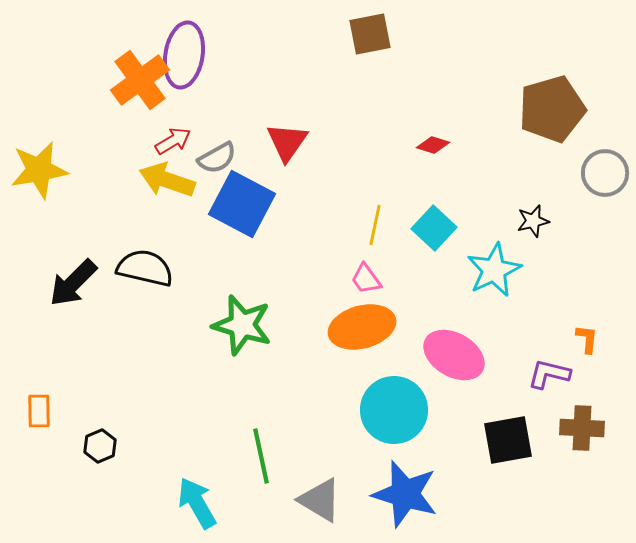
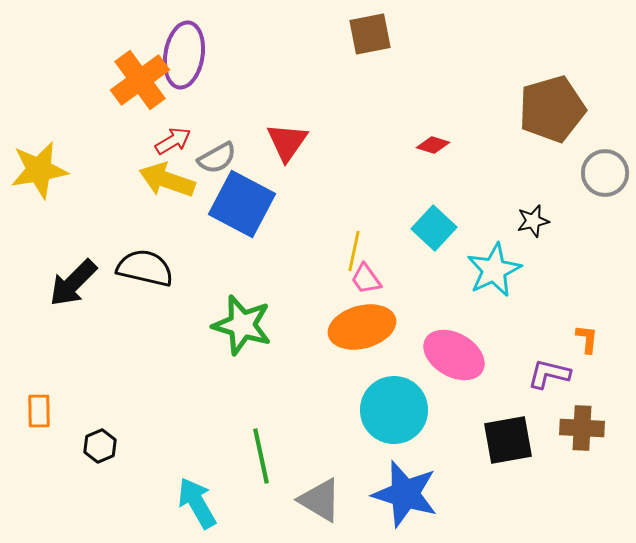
yellow line: moved 21 px left, 26 px down
